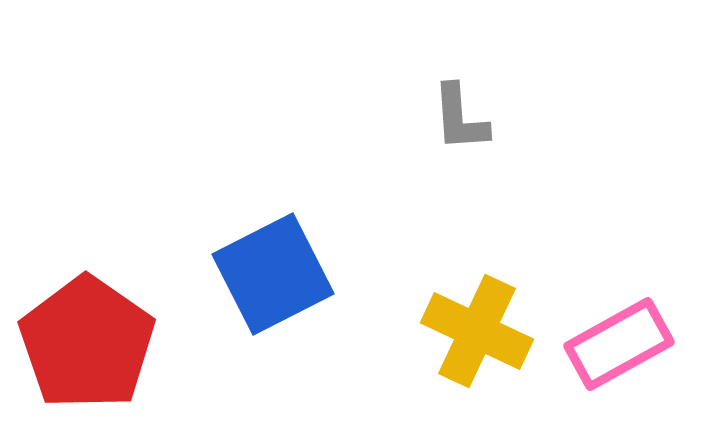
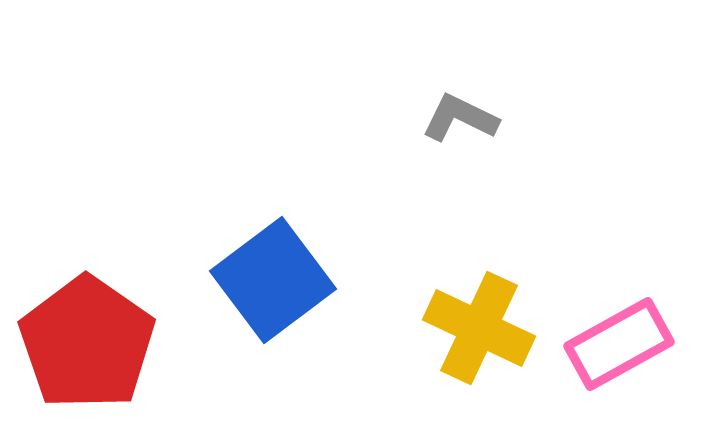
gray L-shape: rotated 120 degrees clockwise
blue square: moved 6 px down; rotated 10 degrees counterclockwise
yellow cross: moved 2 px right, 3 px up
